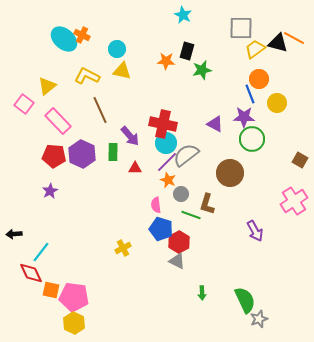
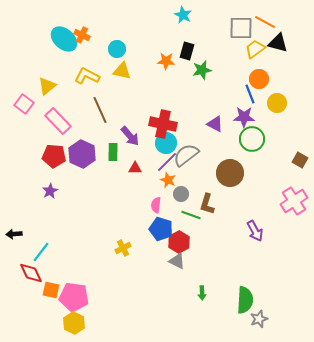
orange line at (294, 38): moved 29 px left, 16 px up
pink semicircle at (156, 205): rotated 14 degrees clockwise
green semicircle at (245, 300): rotated 28 degrees clockwise
